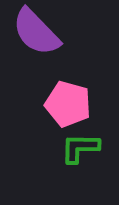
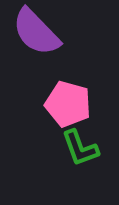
green L-shape: rotated 111 degrees counterclockwise
